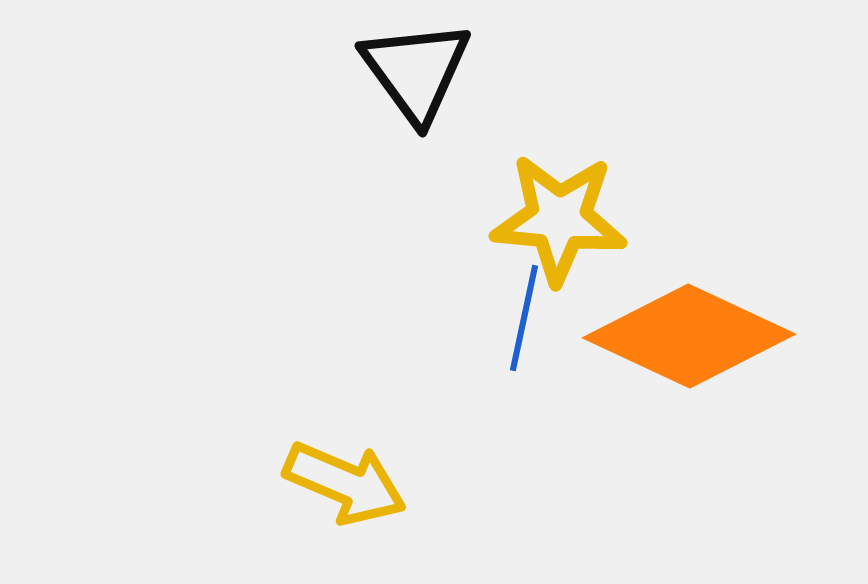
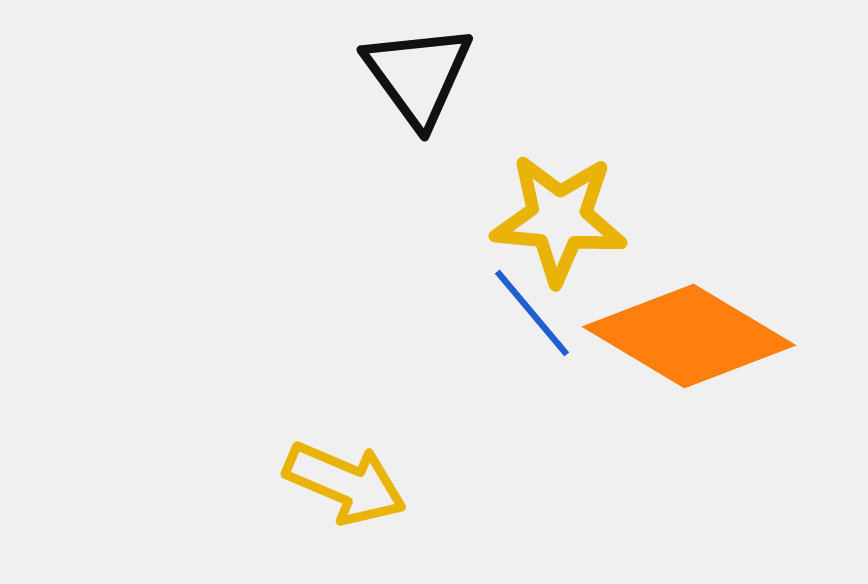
black triangle: moved 2 px right, 4 px down
blue line: moved 8 px right, 5 px up; rotated 52 degrees counterclockwise
orange diamond: rotated 6 degrees clockwise
